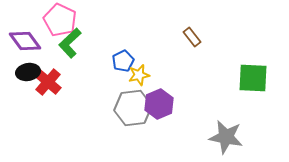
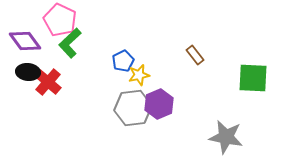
brown rectangle: moved 3 px right, 18 px down
black ellipse: rotated 15 degrees clockwise
